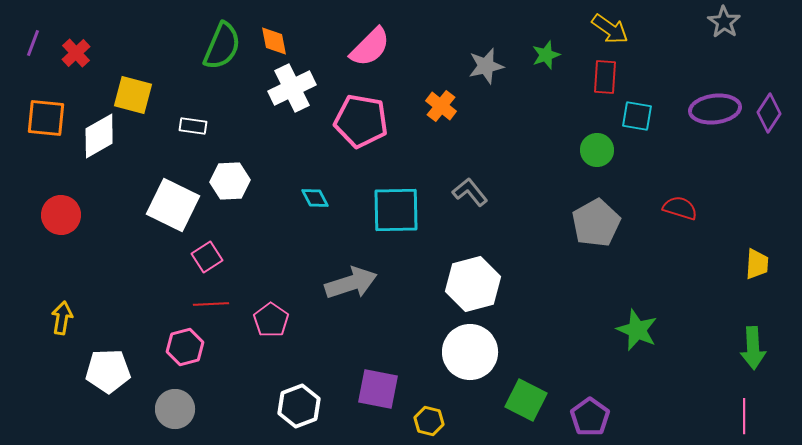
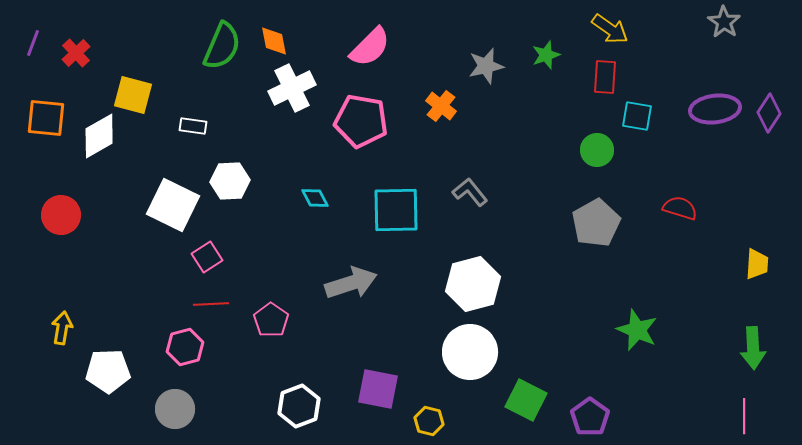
yellow arrow at (62, 318): moved 10 px down
